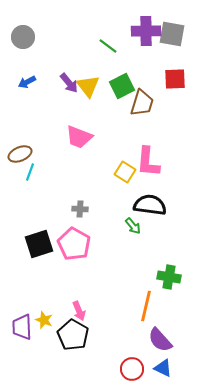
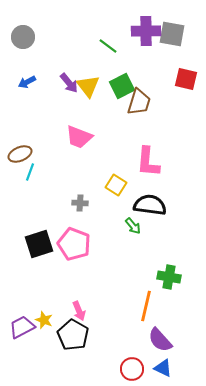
red square: moved 11 px right; rotated 15 degrees clockwise
brown trapezoid: moved 3 px left, 1 px up
yellow square: moved 9 px left, 13 px down
gray cross: moved 6 px up
pink pentagon: rotated 8 degrees counterclockwise
purple trapezoid: rotated 64 degrees clockwise
